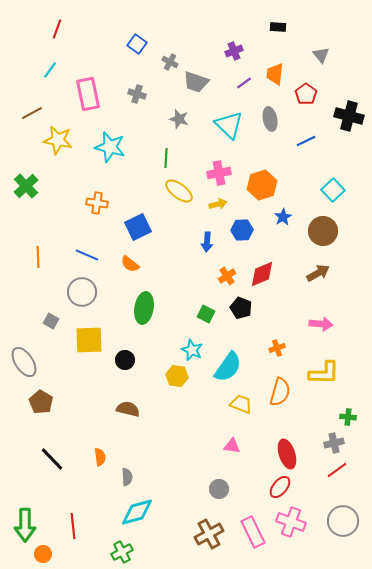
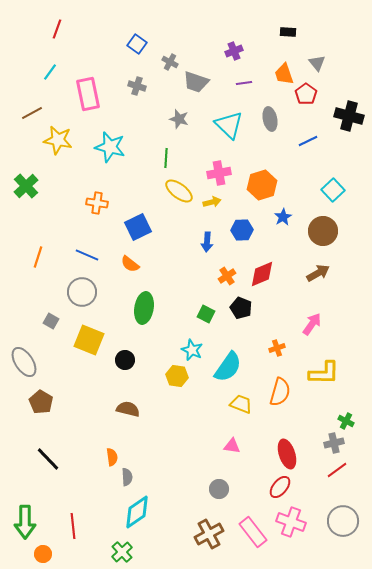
black rectangle at (278, 27): moved 10 px right, 5 px down
gray triangle at (321, 55): moved 4 px left, 8 px down
cyan line at (50, 70): moved 2 px down
orange trapezoid at (275, 74): moved 9 px right; rotated 25 degrees counterclockwise
purple line at (244, 83): rotated 28 degrees clockwise
gray cross at (137, 94): moved 8 px up
blue line at (306, 141): moved 2 px right
yellow arrow at (218, 204): moved 6 px left, 2 px up
orange line at (38, 257): rotated 20 degrees clockwise
pink arrow at (321, 324): moved 9 px left; rotated 60 degrees counterclockwise
yellow square at (89, 340): rotated 24 degrees clockwise
green cross at (348, 417): moved 2 px left, 4 px down; rotated 21 degrees clockwise
orange semicircle at (100, 457): moved 12 px right
black line at (52, 459): moved 4 px left
cyan diamond at (137, 512): rotated 20 degrees counterclockwise
green arrow at (25, 525): moved 3 px up
pink rectangle at (253, 532): rotated 12 degrees counterclockwise
green cross at (122, 552): rotated 15 degrees counterclockwise
